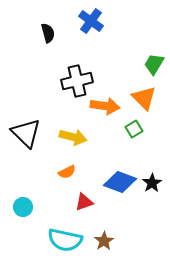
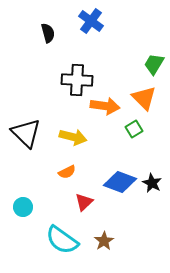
black cross: moved 1 px up; rotated 16 degrees clockwise
black star: rotated 12 degrees counterclockwise
red triangle: rotated 24 degrees counterclockwise
cyan semicircle: moved 3 px left; rotated 24 degrees clockwise
